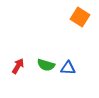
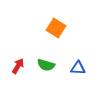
orange square: moved 24 px left, 11 px down
blue triangle: moved 10 px right
